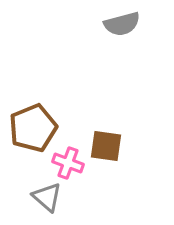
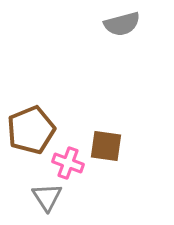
brown pentagon: moved 2 px left, 2 px down
gray triangle: rotated 16 degrees clockwise
